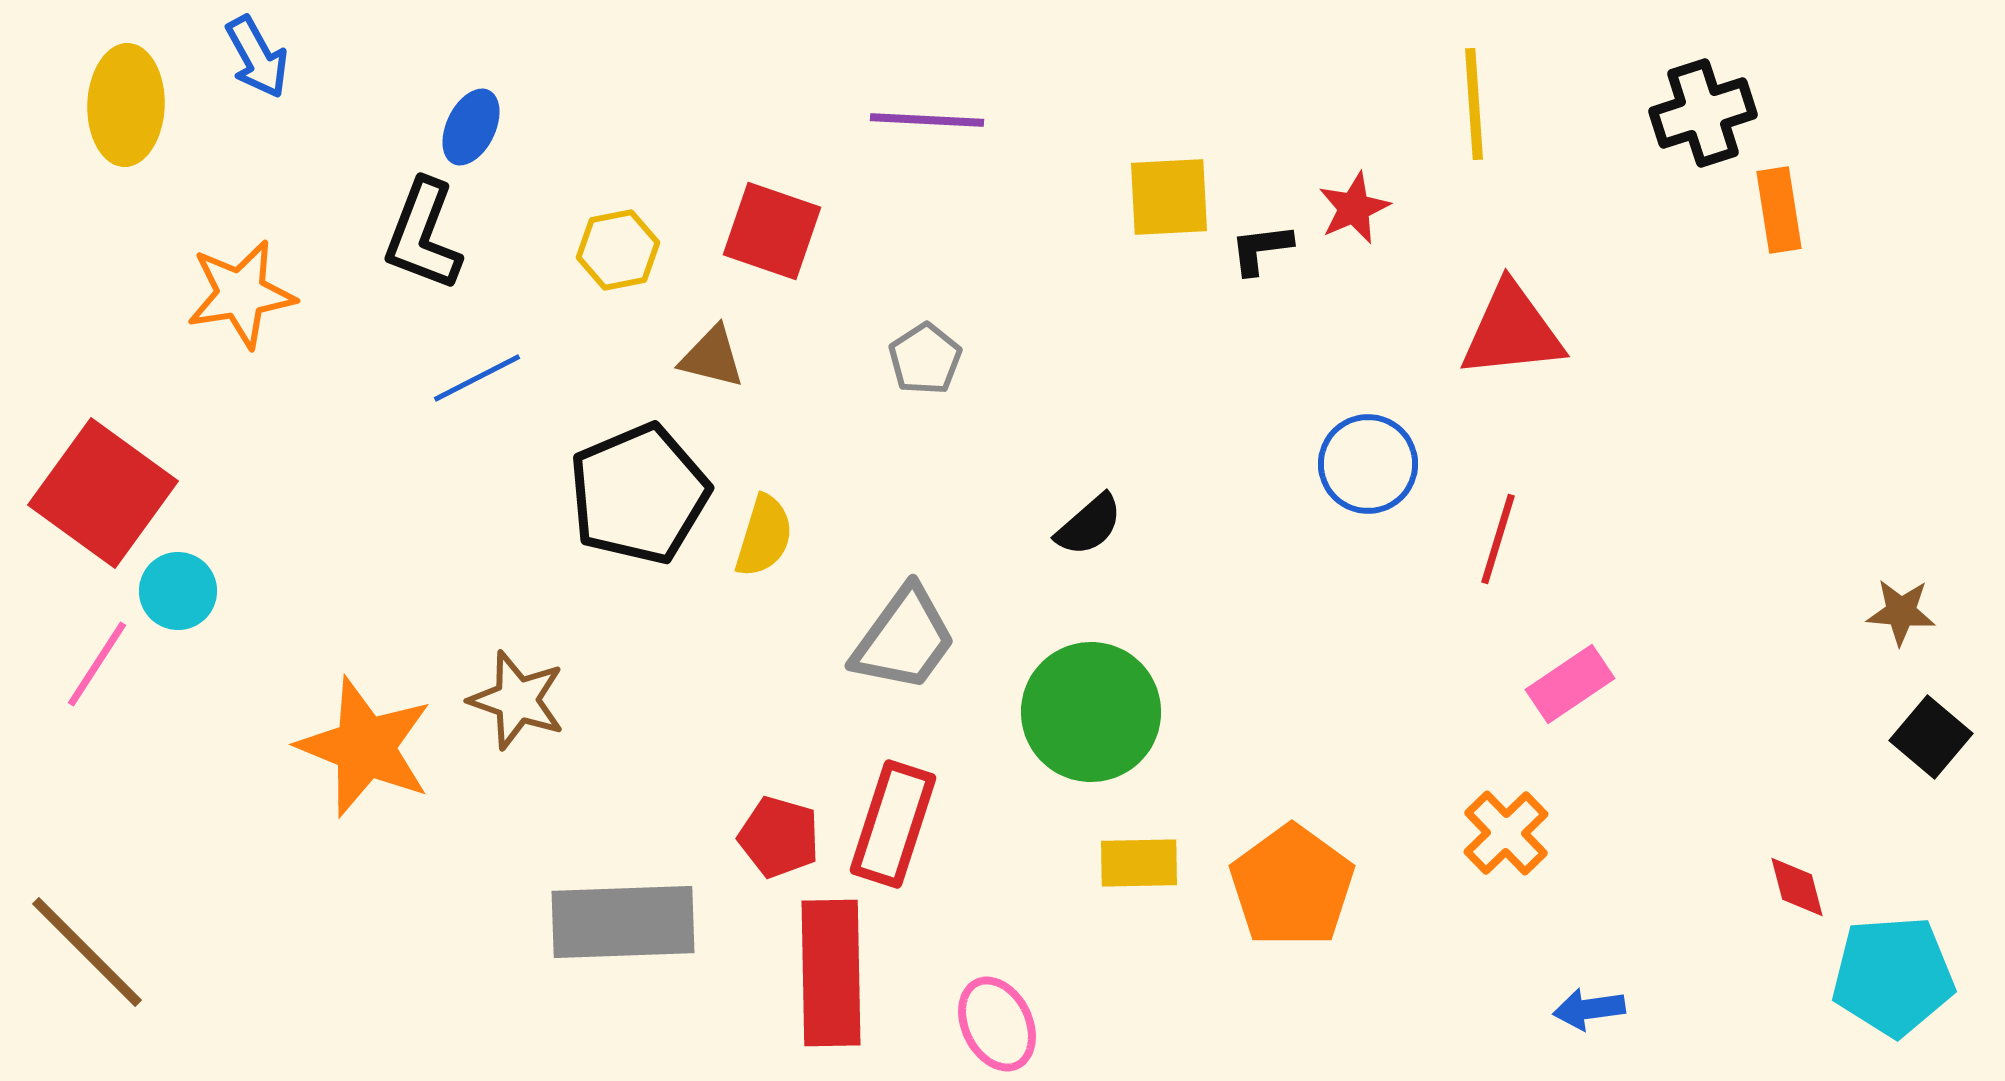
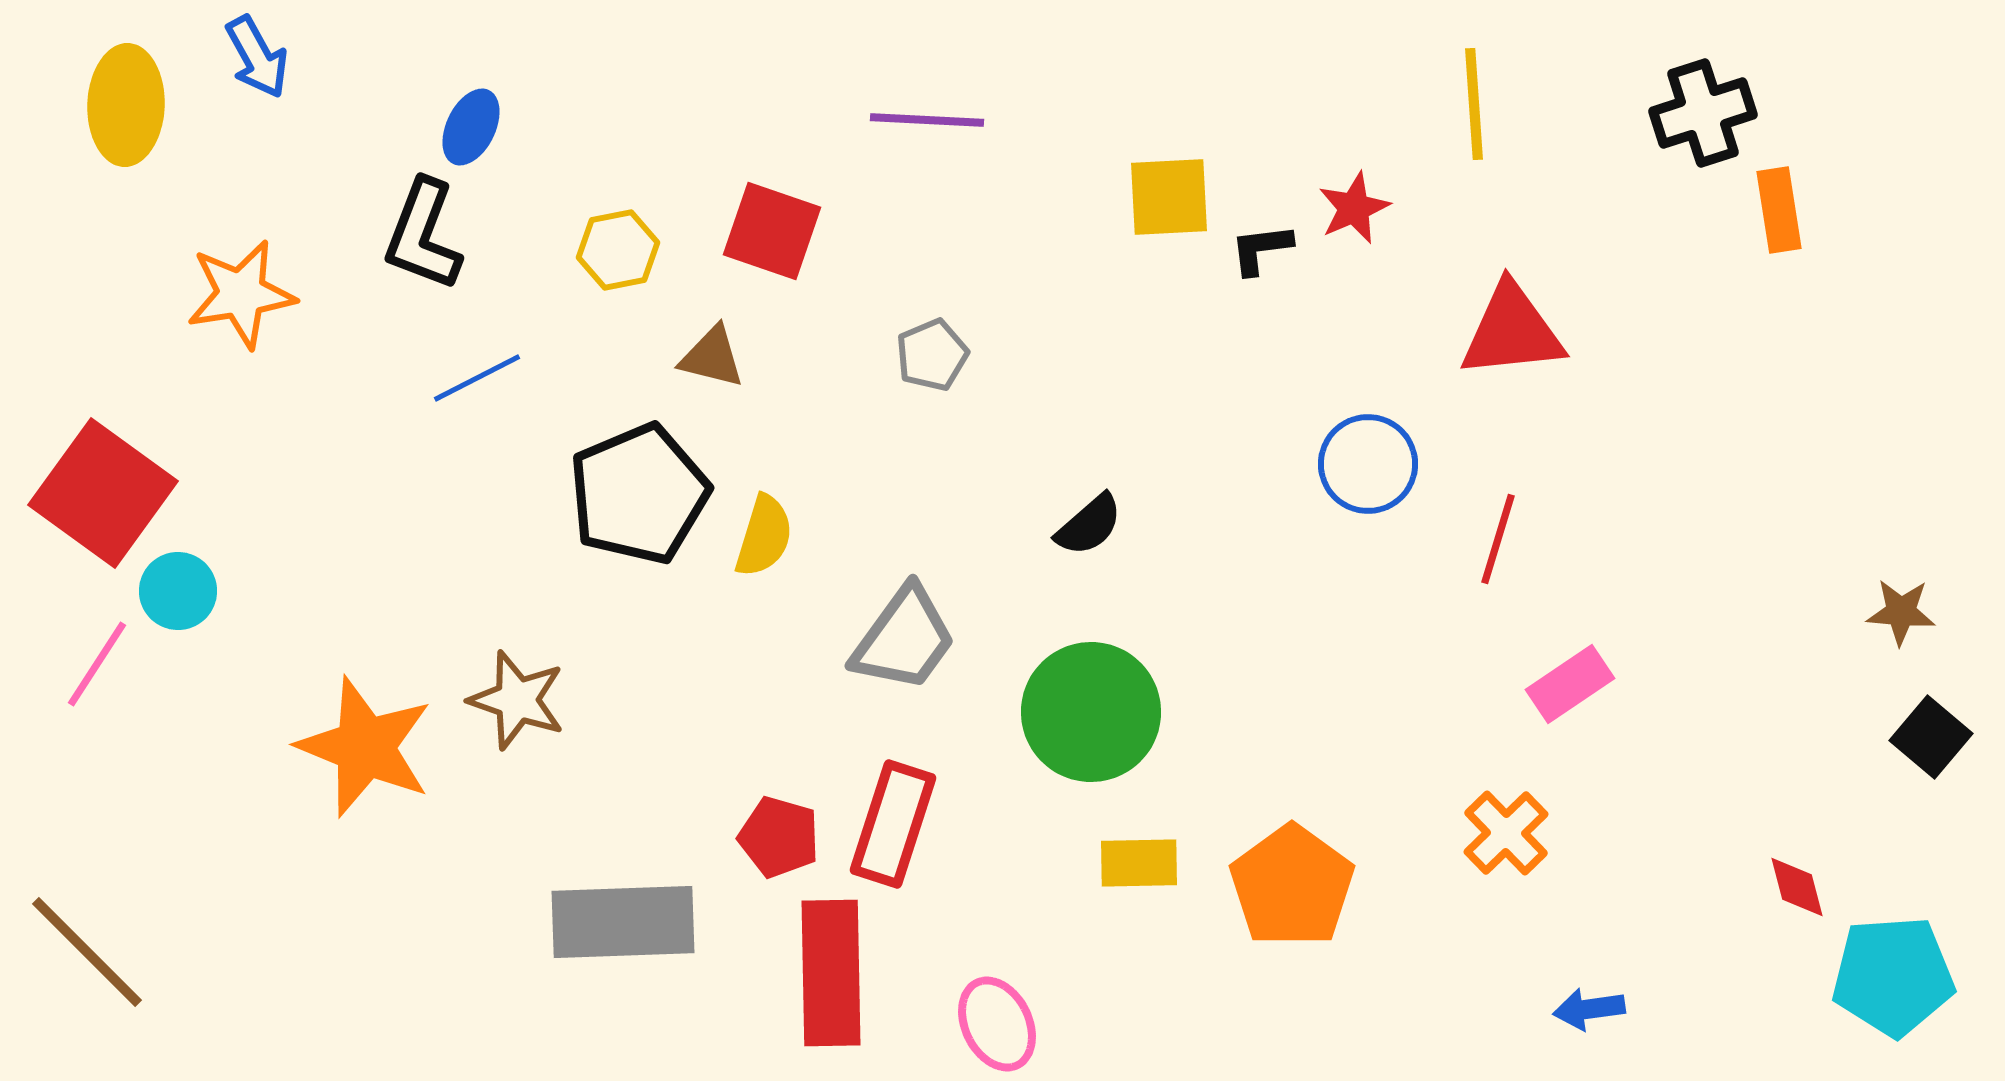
gray pentagon at (925, 359): moved 7 px right, 4 px up; rotated 10 degrees clockwise
